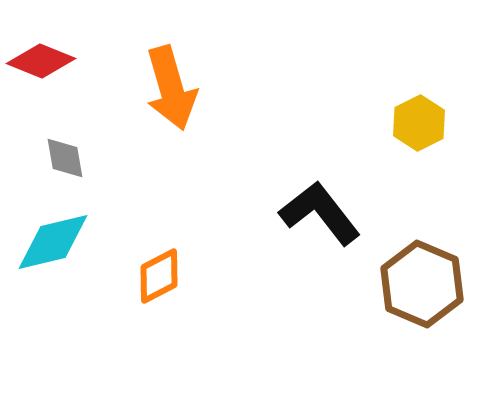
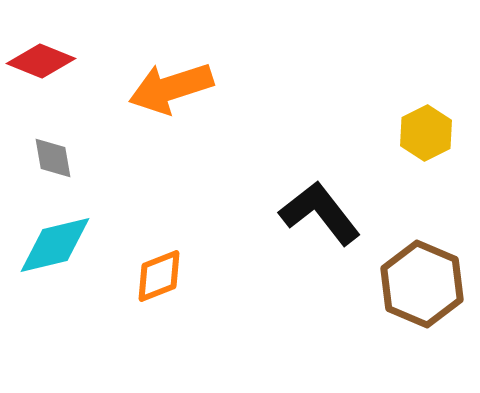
orange arrow: rotated 88 degrees clockwise
yellow hexagon: moved 7 px right, 10 px down
gray diamond: moved 12 px left
cyan diamond: moved 2 px right, 3 px down
orange diamond: rotated 6 degrees clockwise
